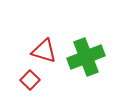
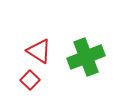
red triangle: moved 5 px left; rotated 16 degrees clockwise
